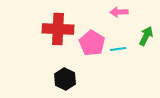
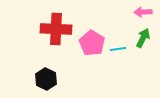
pink arrow: moved 24 px right
red cross: moved 2 px left
green arrow: moved 3 px left, 2 px down
black hexagon: moved 19 px left
